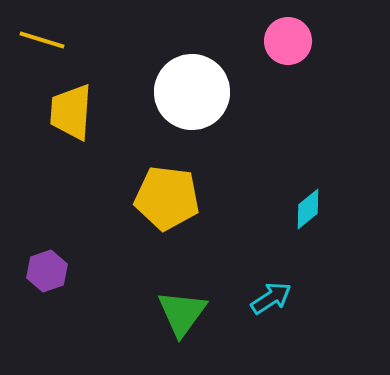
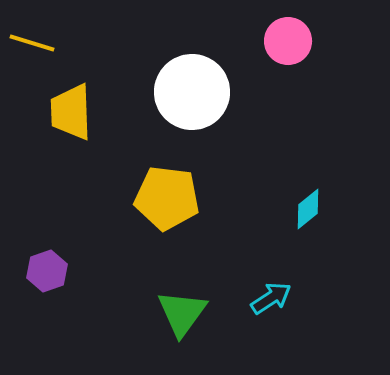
yellow line: moved 10 px left, 3 px down
yellow trapezoid: rotated 6 degrees counterclockwise
